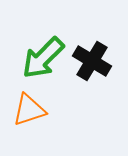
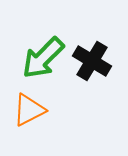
orange triangle: rotated 9 degrees counterclockwise
